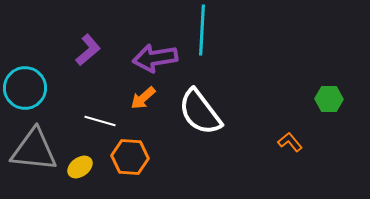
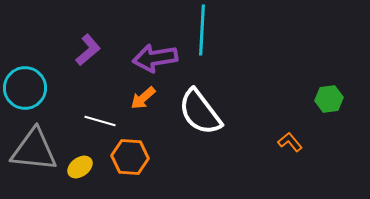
green hexagon: rotated 8 degrees counterclockwise
